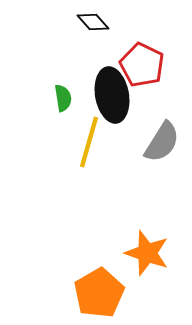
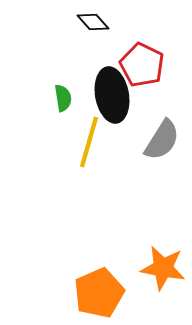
gray semicircle: moved 2 px up
orange star: moved 16 px right, 15 px down; rotated 9 degrees counterclockwise
orange pentagon: rotated 6 degrees clockwise
